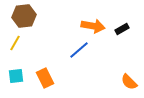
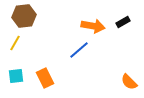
black rectangle: moved 1 px right, 7 px up
